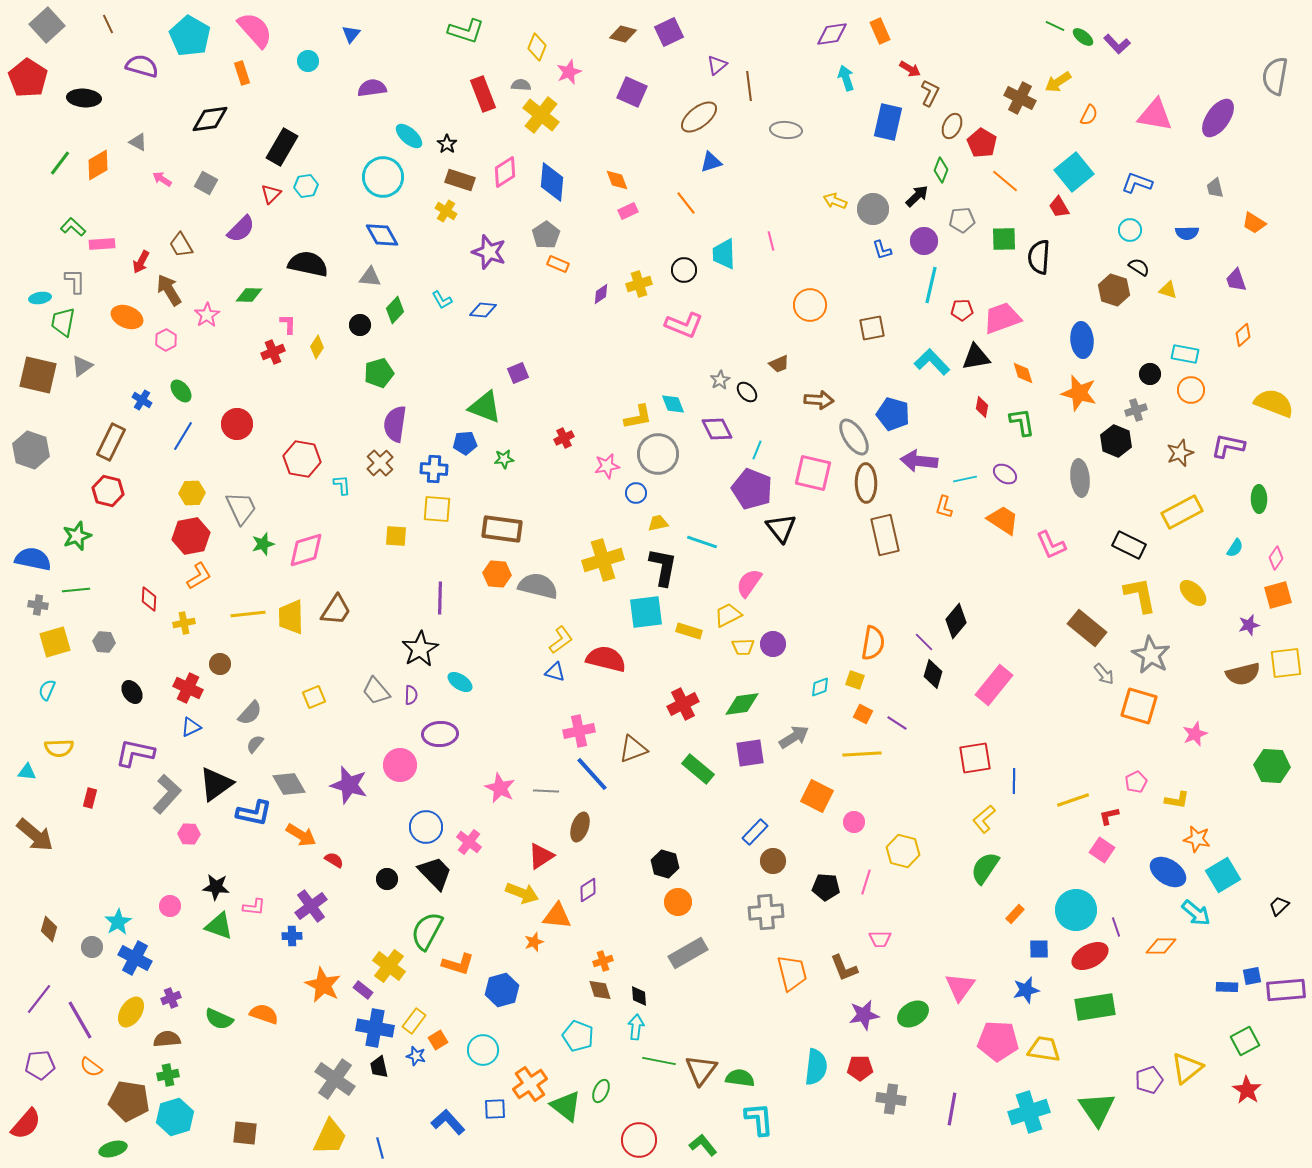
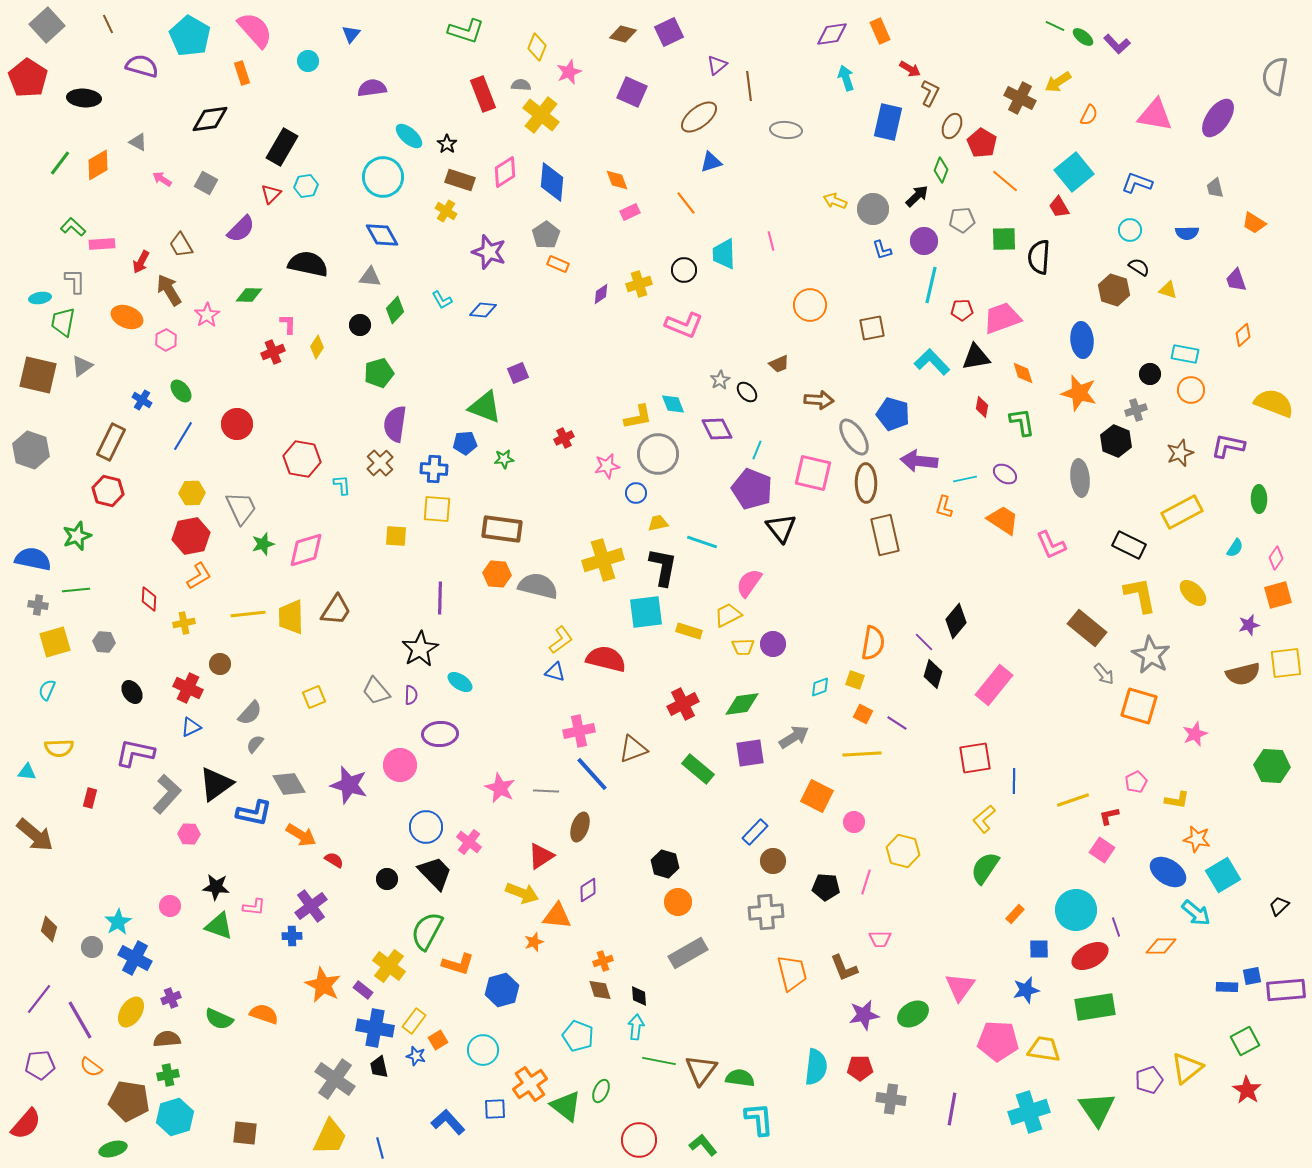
pink rectangle at (628, 211): moved 2 px right, 1 px down
